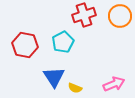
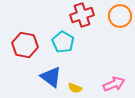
red cross: moved 2 px left
cyan pentagon: rotated 15 degrees counterclockwise
blue triangle: moved 3 px left; rotated 20 degrees counterclockwise
